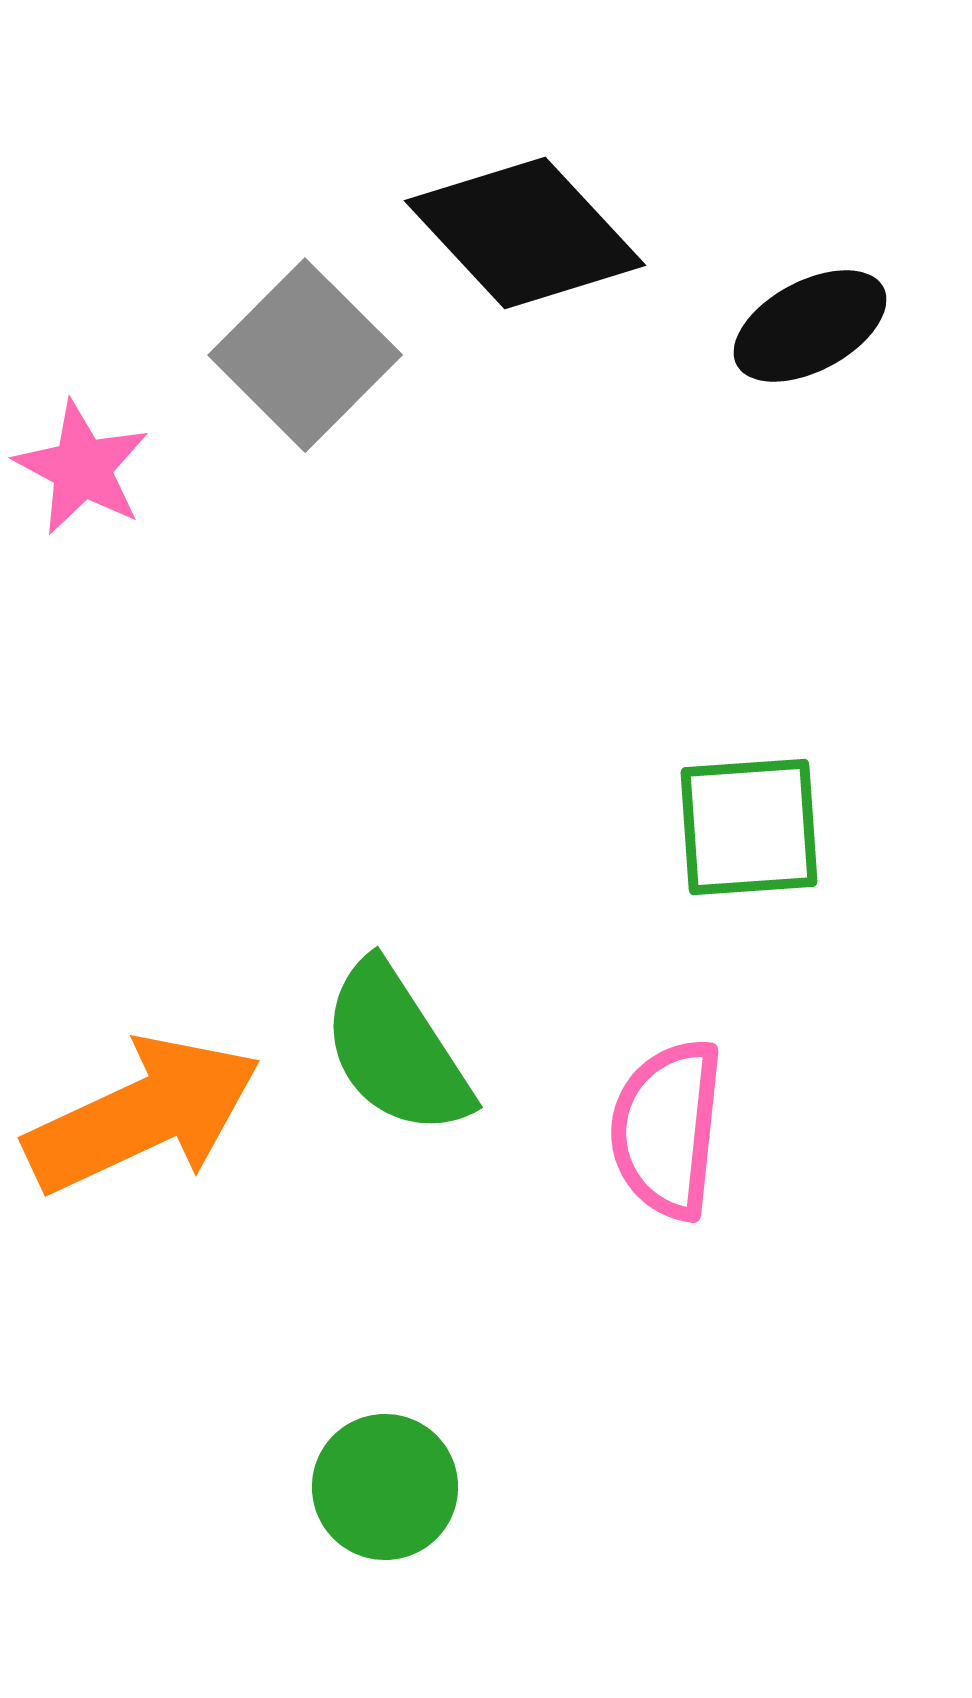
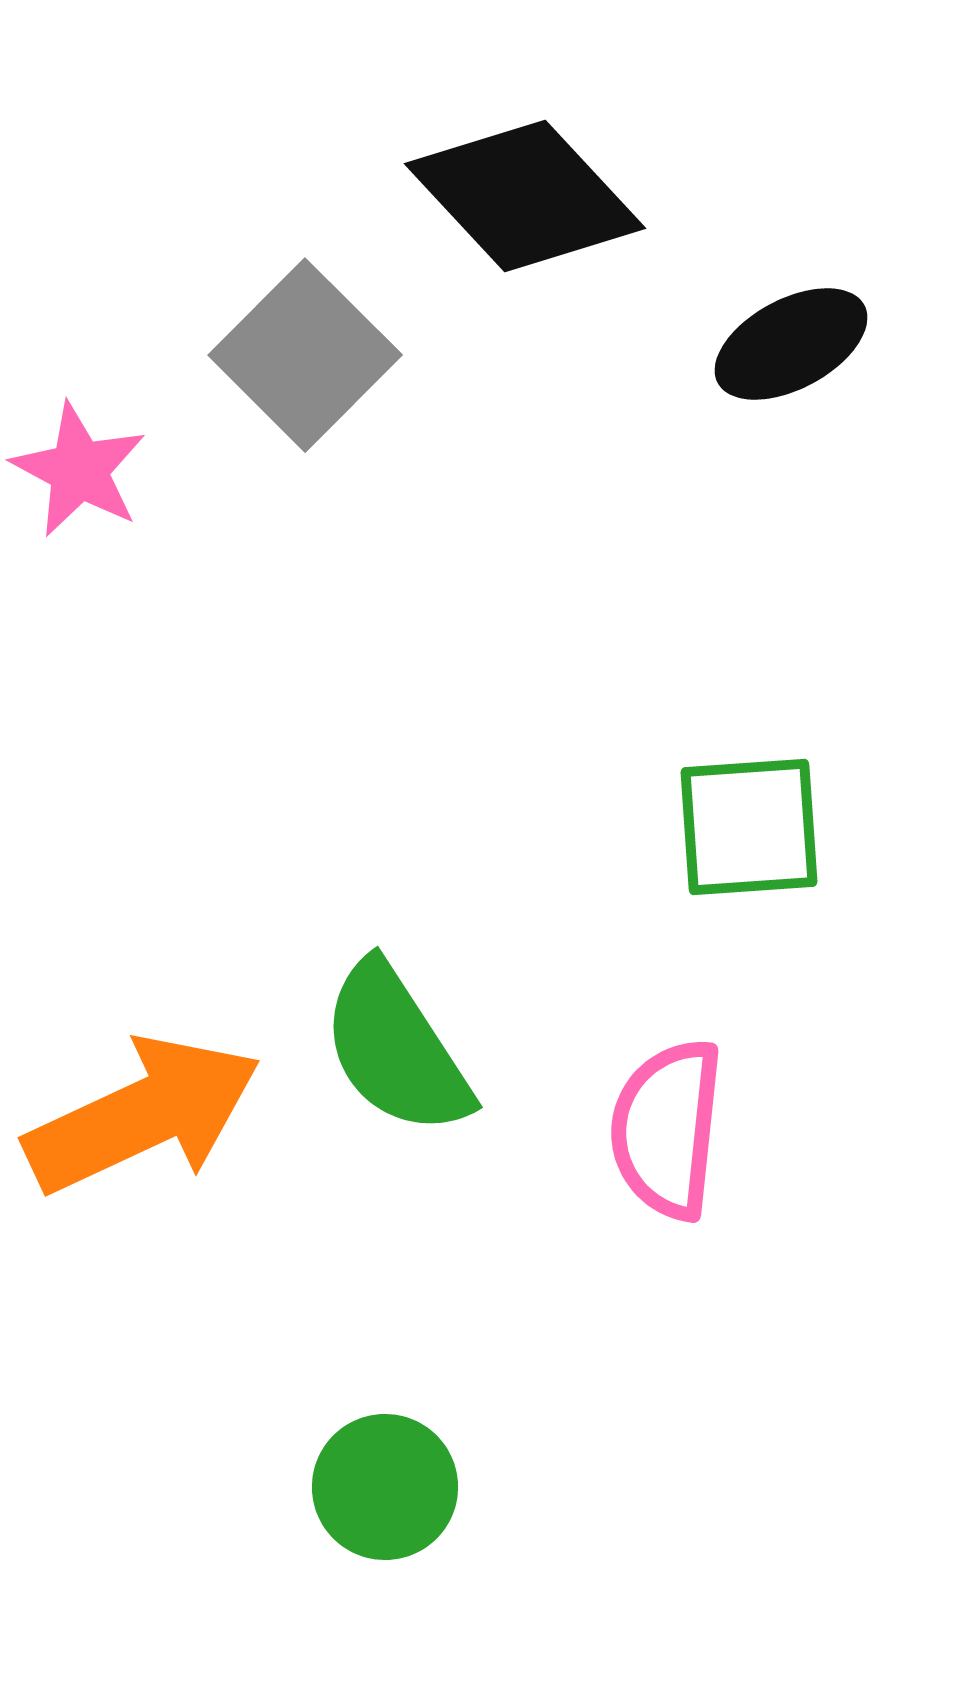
black diamond: moved 37 px up
black ellipse: moved 19 px left, 18 px down
pink star: moved 3 px left, 2 px down
